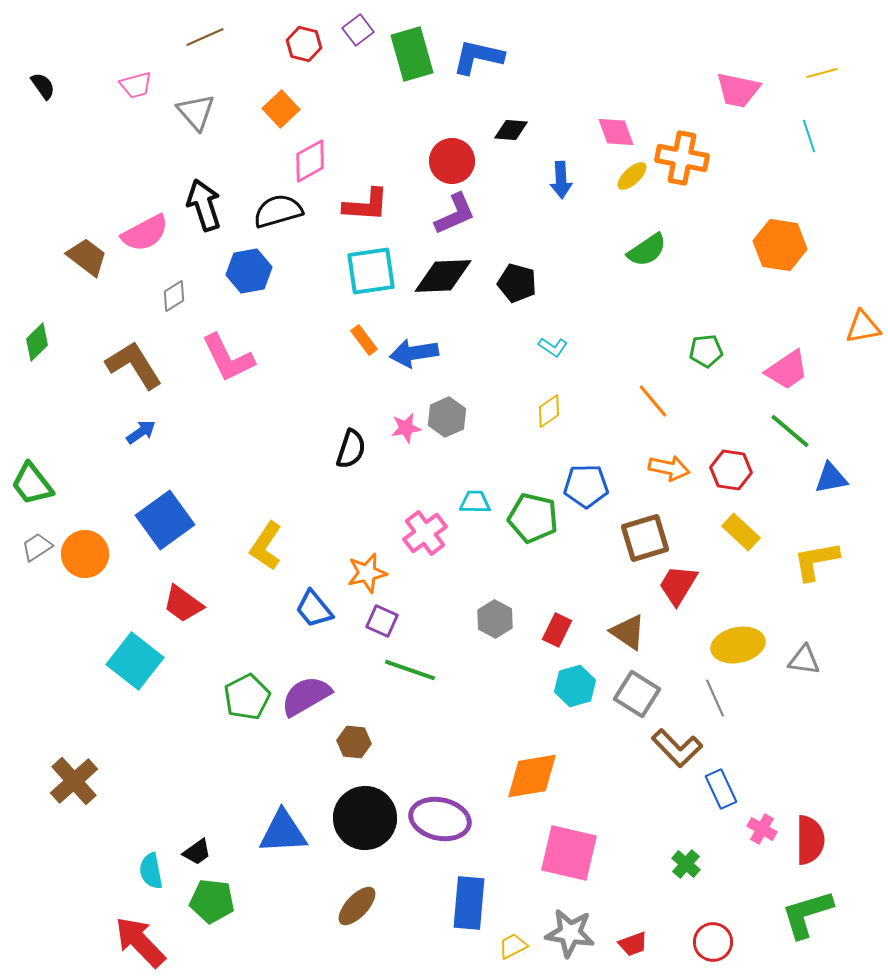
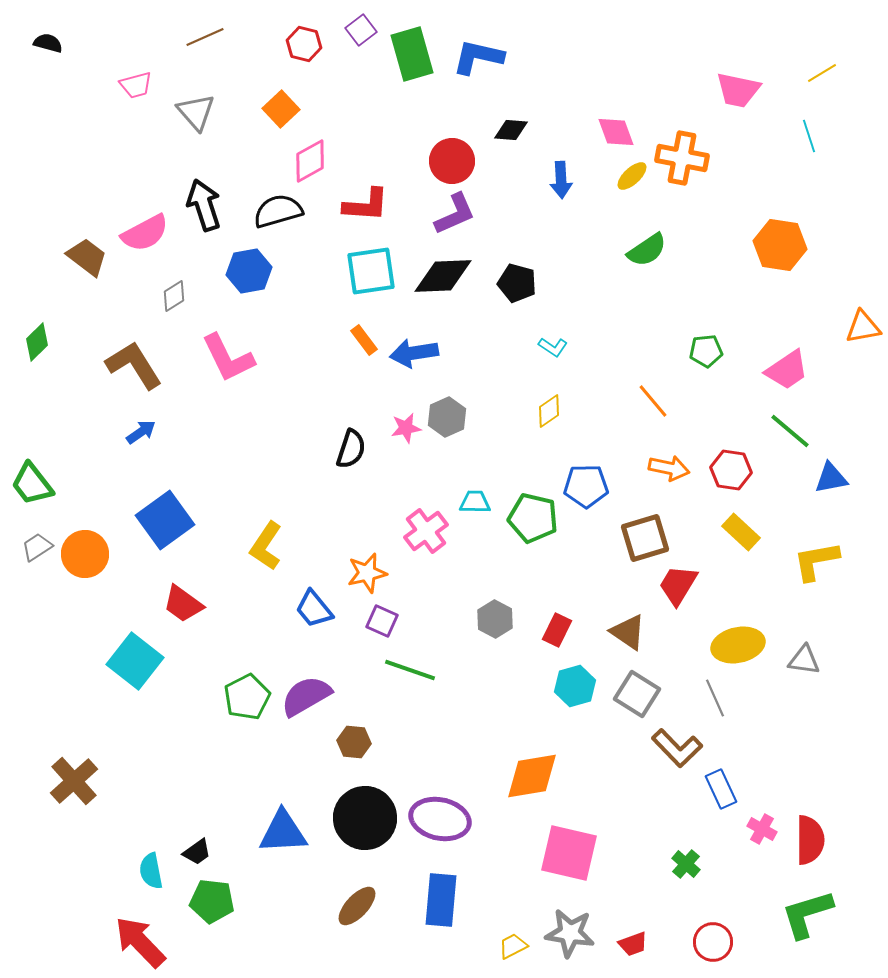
purple square at (358, 30): moved 3 px right
yellow line at (822, 73): rotated 16 degrees counterclockwise
black semicircle at (43, 86): moved 5 px right, 43 px up; rotated 40 degrees counterclockwise
pink cross at (425, 533): moved 1 px right, 2 px up
blue rectangle at (469, 903): moved 28 px left, 3 px up
